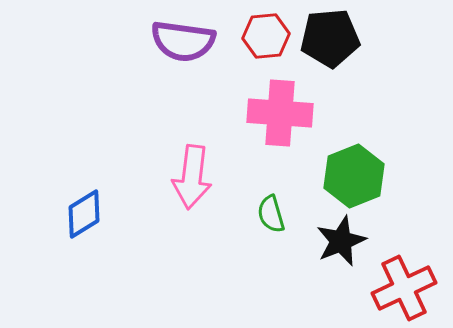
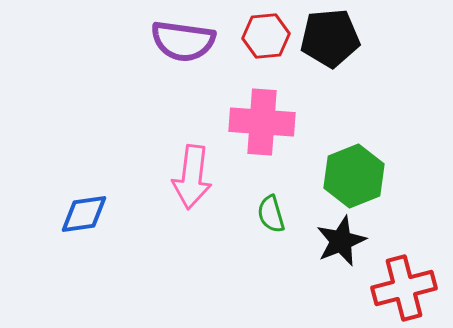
pink cross: moved 18 px left, 9 px down
blue diamond: rotated 24 degrees clockwise
red cross: rotated 10 degrees clockwise
